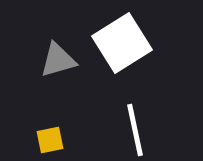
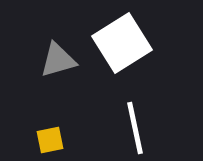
white line: moved 2 px up
